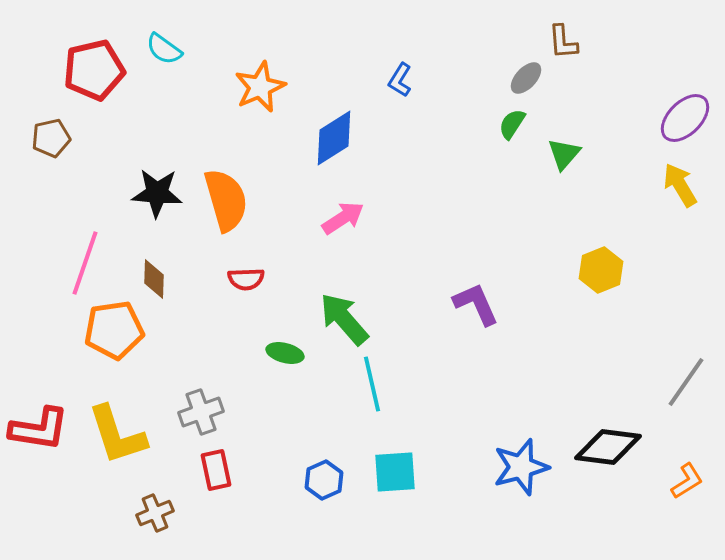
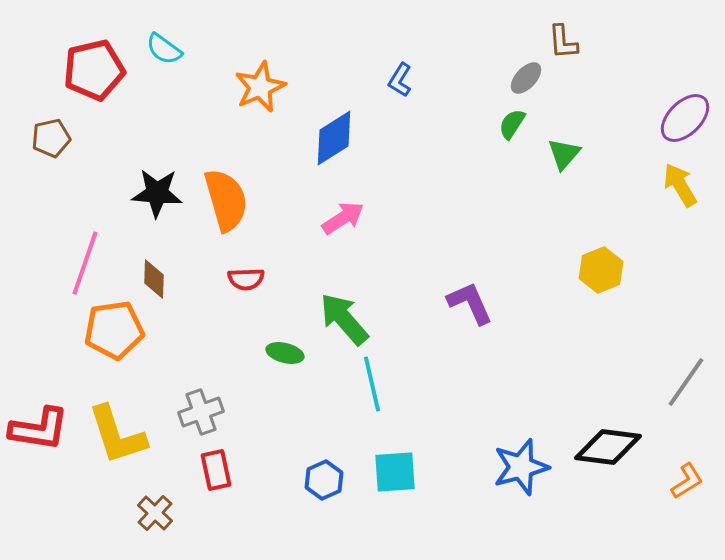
purple L-shape: moved 6 px left, 1 px up
brown cross: rotated 24 degrees counterclockwise
